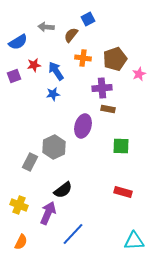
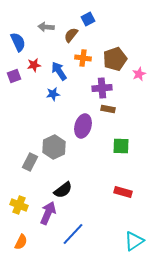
blue semicircle: rotated 84 degrees counterclockwise
blue arrow: moved 3 px right
cyan triangle: rotated 30 degrees counterclockwise
